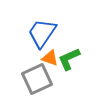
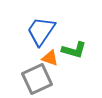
blue trapezoid: moved 1 px left, 2 px up
green L-shape: moved 5 px right, 9 px up; rotated 140 degrees counterclockwise
